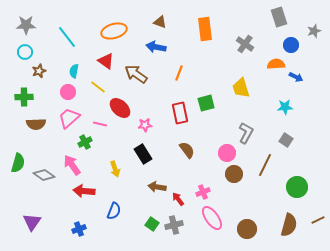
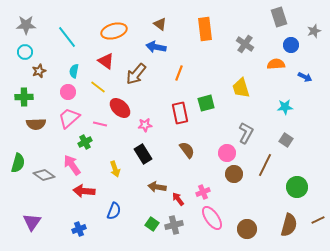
brown triangle at (160, 22): moved 2 px down; rotated 16 degrees clockwise
brown arrow at (136, 74): rotated 85 degrees counterclockwise
blue arrow at (296, 77): moved 9 px right
